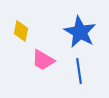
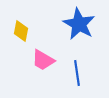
blue star: moved 1 px left, 8 px up
blue line: moved 2 px left, 2 px down
